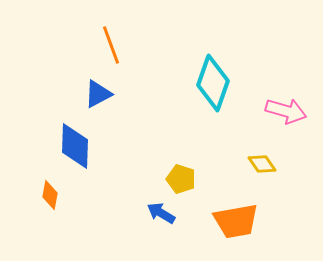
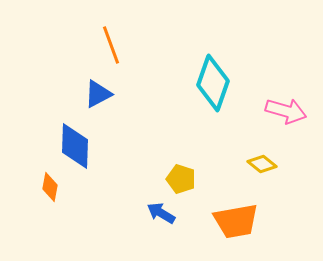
yellow diamond: rotated 16 degrees counterclockwise
orange diamond: moved 8 px up
